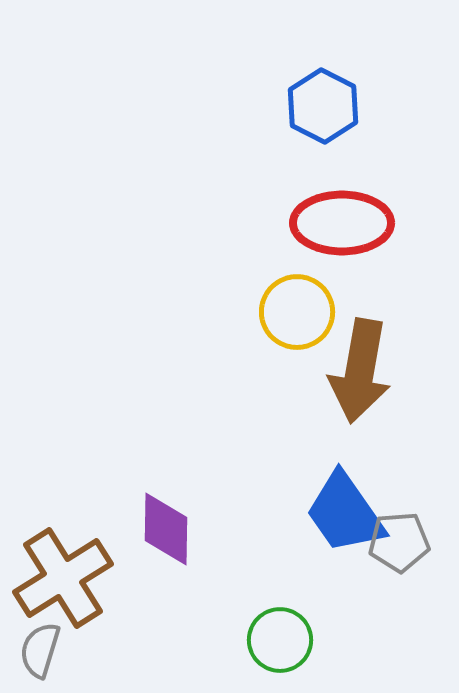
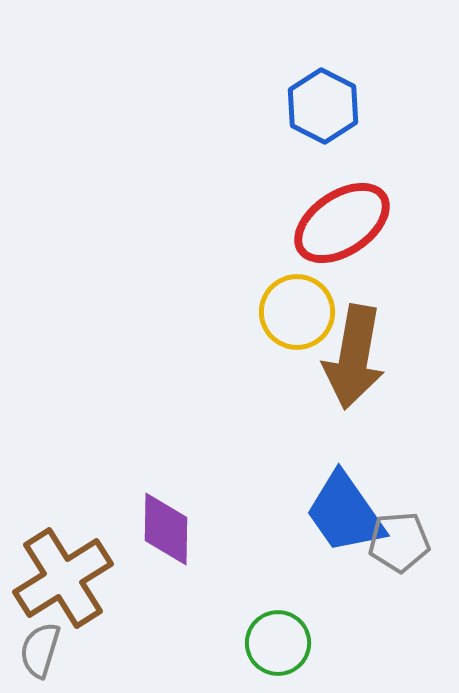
red ellipse: rotated 34 degrees counterclockwise
brown arrow: moved 6 px left, 14 px up
green circle: moved 2 px left, 3 px down
